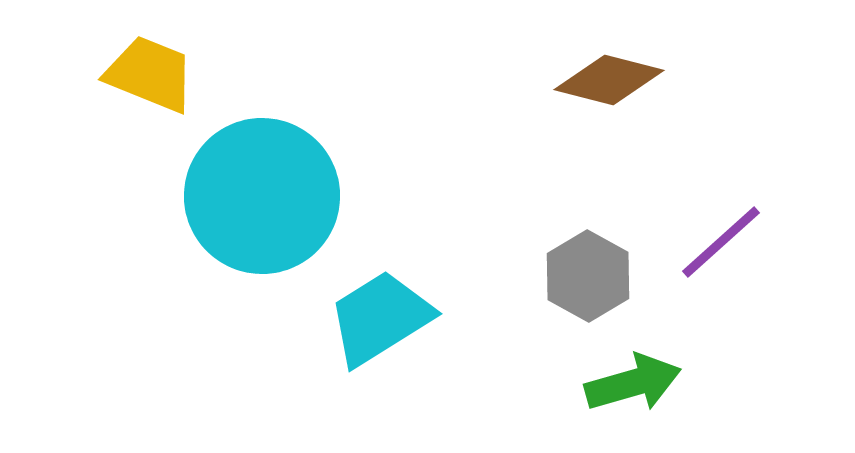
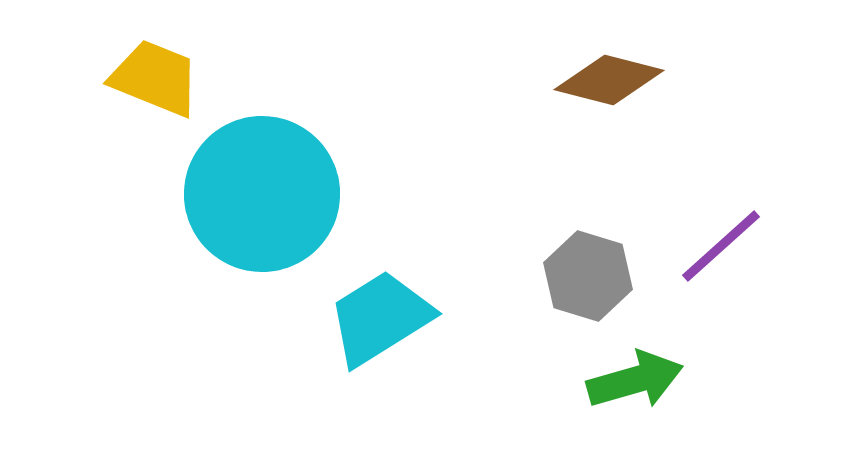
yellow trapezoid: moved 5 px right, 4 px down
cyan circle: moved 2 px up
purple line: moved 4 px down
gray hexagon: rotated 12 degrees counterclockwise
green arrow: moved 2 px right, 3 px up
